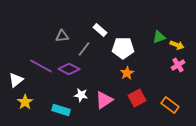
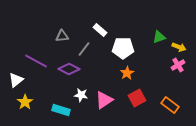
yellow arrow: moved 2 px right, 2 px down
purple line: moved 5 px left, 5 px up
